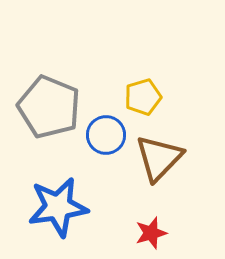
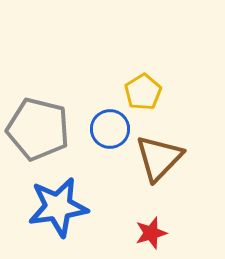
yellow pentagon: moved 5 px up; rotated 15 degrees counterclockwise
gray pentagon: moved 11 px left, 22 px down; rotated 8 degrees counterclockwise
blue circle: moved 4 px right, 6 px up
